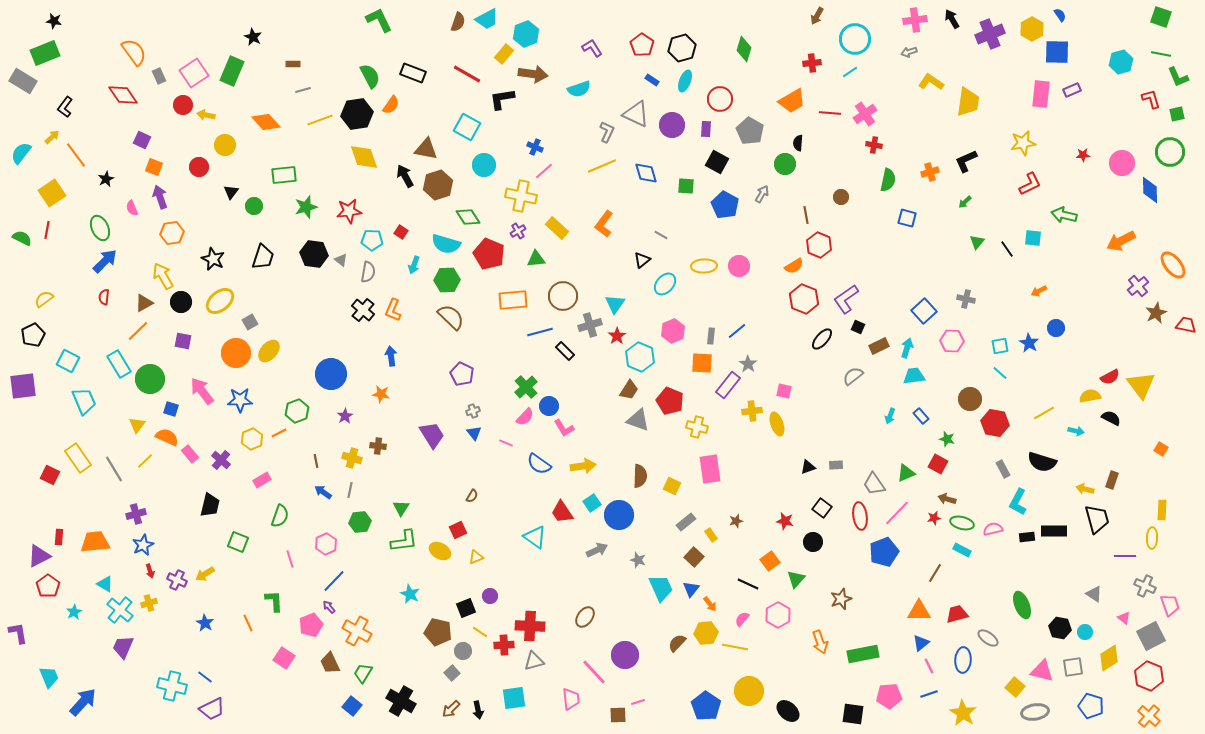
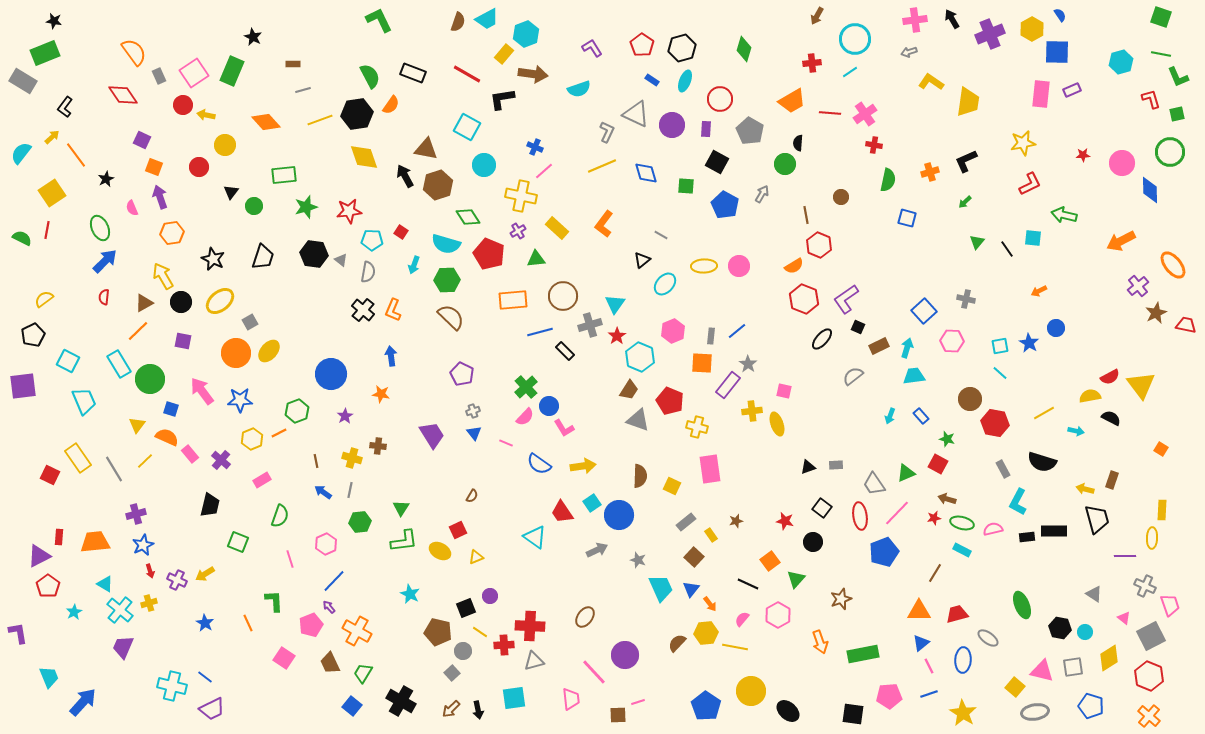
yellow circle at (749, 691): moved 2 px right
